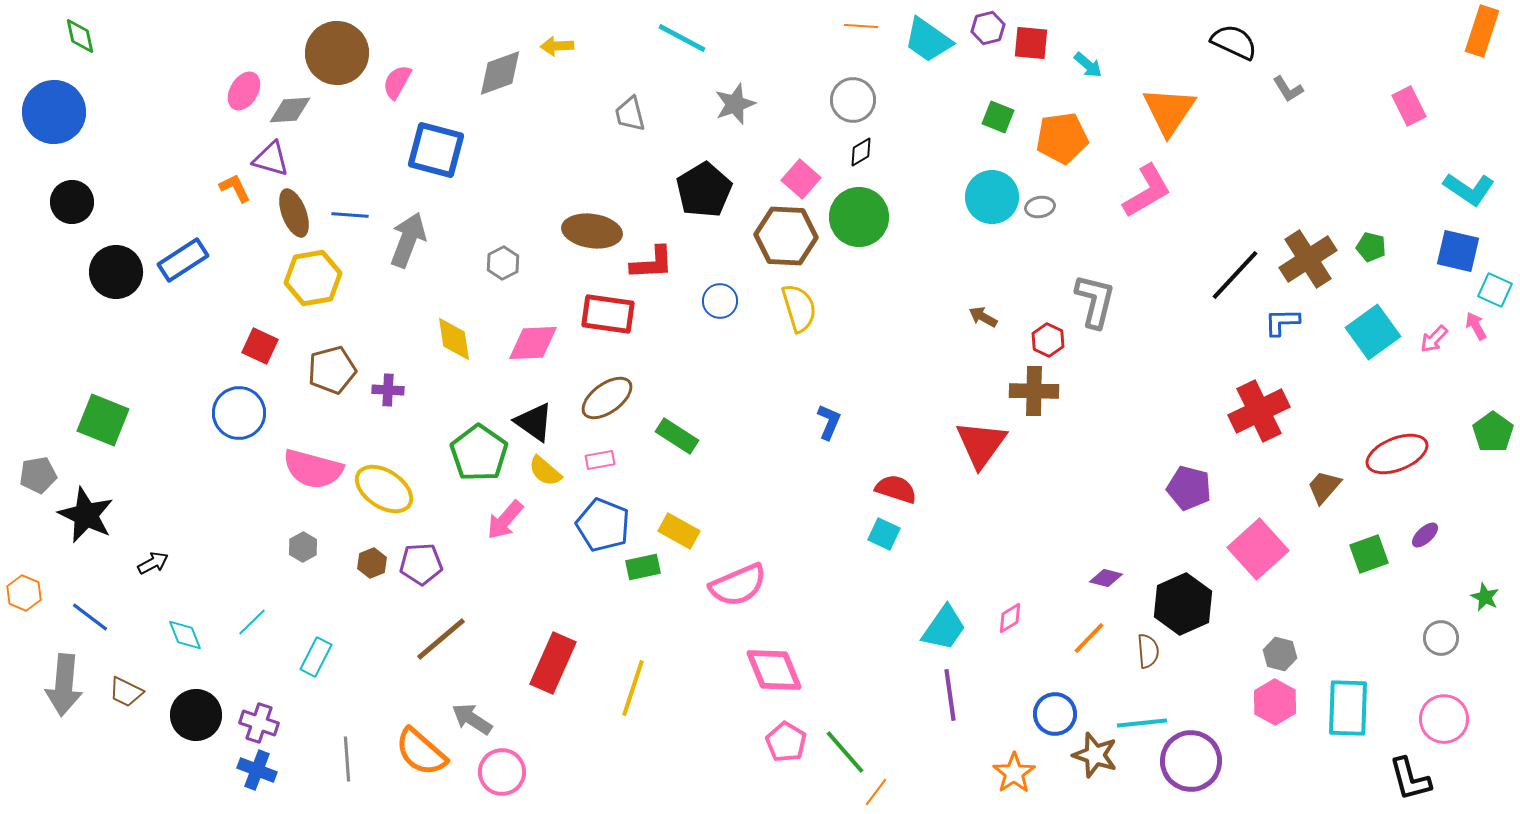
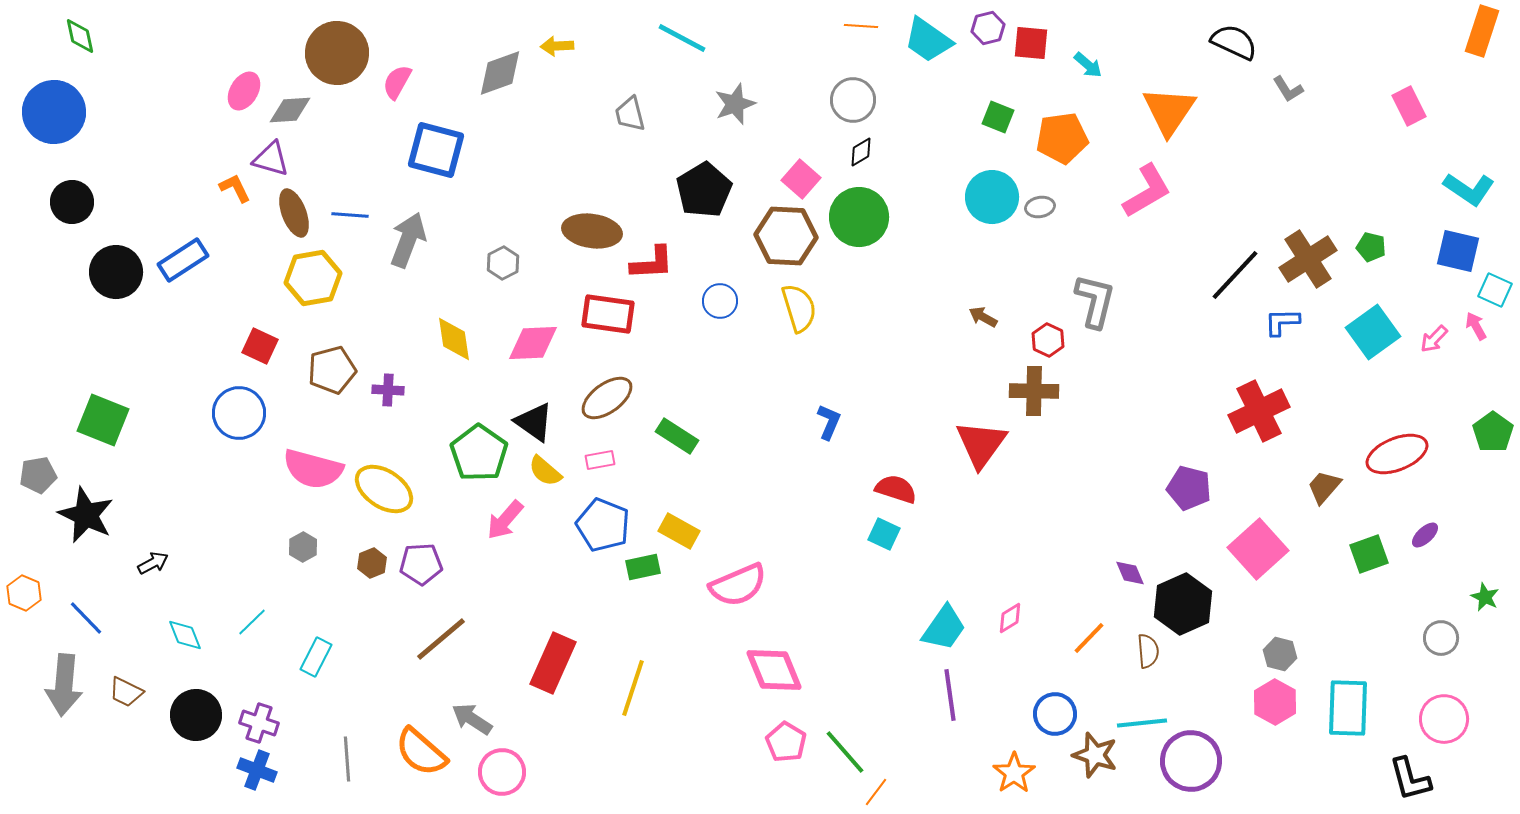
purple diamond at (1106, 578): moved 24 px right, 5 px up; rotated 52 degrees clockwise
blue line at (90, 617): moved 4 px left, 1 px down; rotated 9 degrees clockwise
